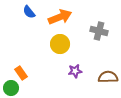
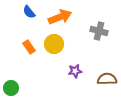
yellow circle: moved 6 px left
orange rectangle: moved 8 px right, 26 px up
brown semicircle: moved 1 px left, 2 px down
